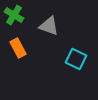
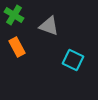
orange rectangle: moved 1 px left, 1 px up
cyan square: moved 3 px left, 1 px down
